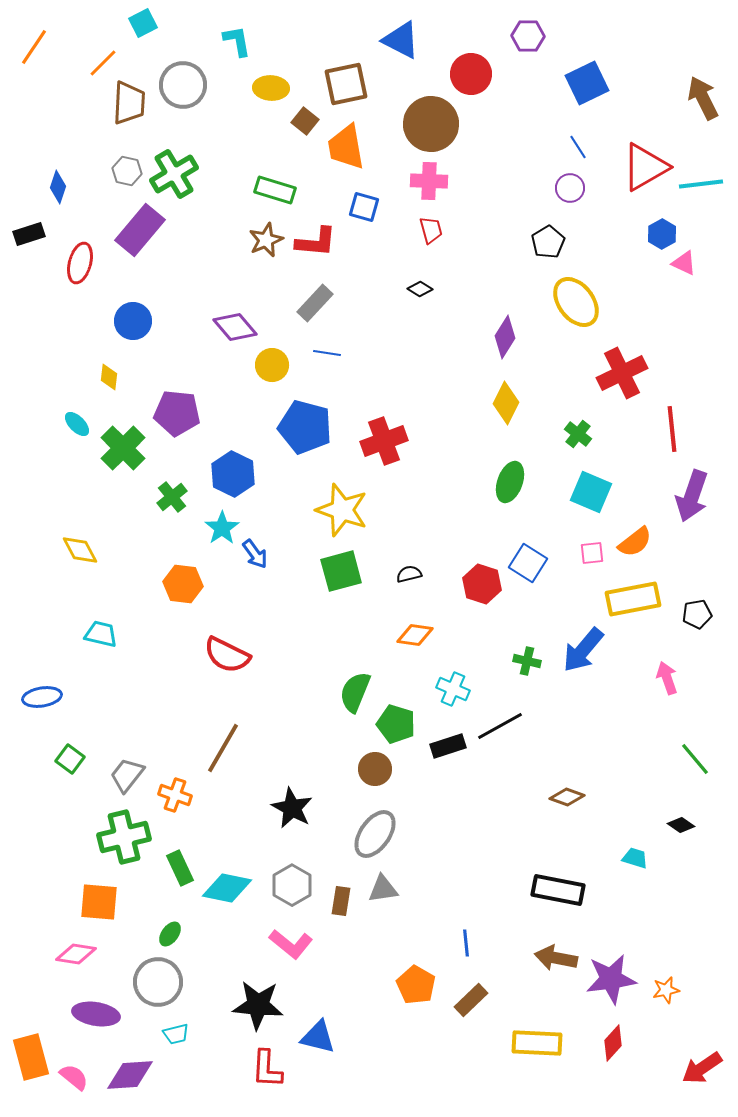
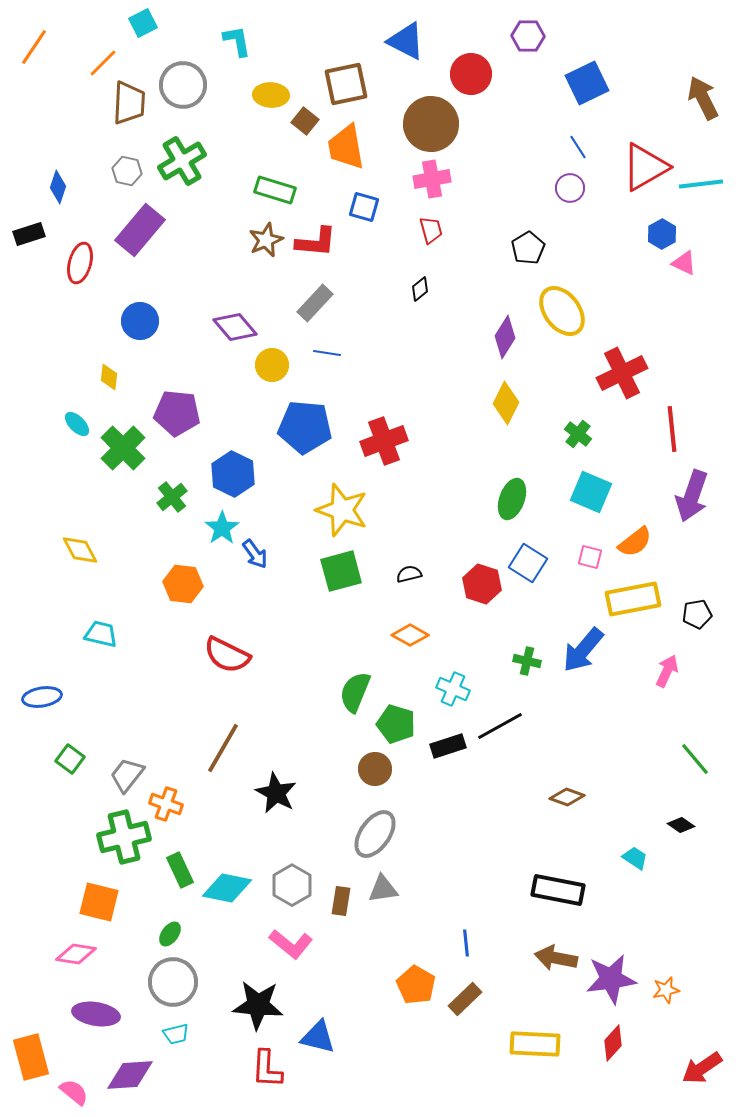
blue triangle at (401, 40): moved 5 px right, 1 px down
yellow ellipse at (271, 88): moved 7 px down
green cross at (174, 174): moved 8 px right, 13 px up
pink cross at (429, 181): moved 3 px right, 2 px up; rotated 12 degrees counterclockwise
black pentagon at (548, 242): moved 20 px left, 6 px down
black diamond at (420, 289): rotated 70 degrees counterclockwise
yellow ellipse at (576, 302): moved 14 px left, 9 px down
blue circle at (133, 321): moved 7 px right
blue pentagon at (305, 427): rotated 10 degrees counterclockwise
green ellipse at (510, 482): moved 2 px right, 17 px down
pink square at (592, 553): moved 2 px left, 4 px down; rotated 20 degrees clockwise
orange diamond at (415, 635): moved 5 px left; rotated 21 degrees clockwise
pink arrow at (667, 678): moved 7 px up; rotated 44 degrees clockwise
orange cross at (175, 795): moved 9 px left, 9 px down
black star at (292, 808): moved 16 px left, 15 px up
cyan trapezoid at (635, 858): rotated 16 degrees clockwise
green rectangle at (180, 868): moved 2 px down
orange square at (99, 902): rotated 9 degrees clockwise
gray circle at (158, 982): moved 15 px right
brown rectangle at (471, 1000): moved 6 px left, 1 px up
yellow rectangle at (537, 1043): moved 2 px left, 1 px down
pink semicircle at (74, 1077): moved 15 px down
